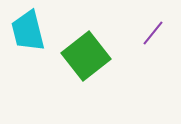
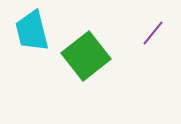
cyan trapezoid: moved 4 px right
